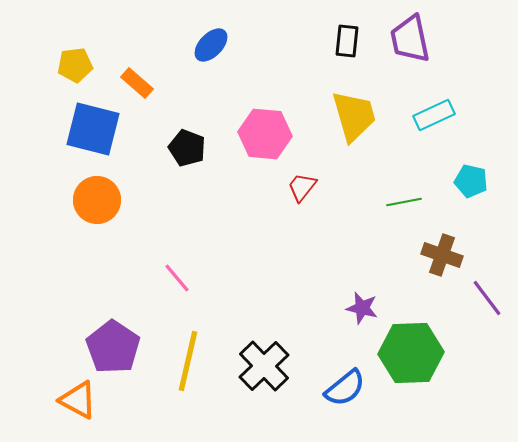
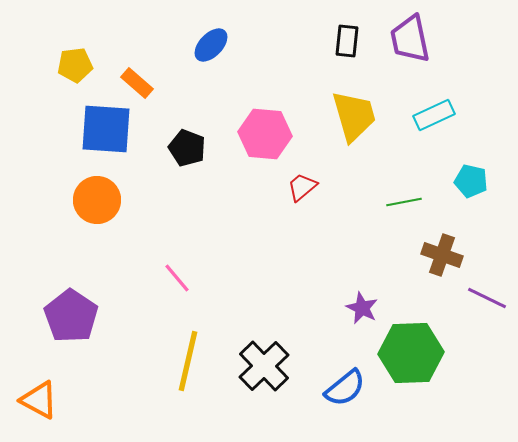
blue square: moved 13 px right; rotated 10 degrees counterclockwise
red trapezoid: rotated 12 degrees clockwise
purple line: rotated 27 degrees counterclockwise
purple star: rotated 12 degrees clockwise
purple pentagon: moved 42 px left, 31 px up
orange triangle: moved 39 px left
